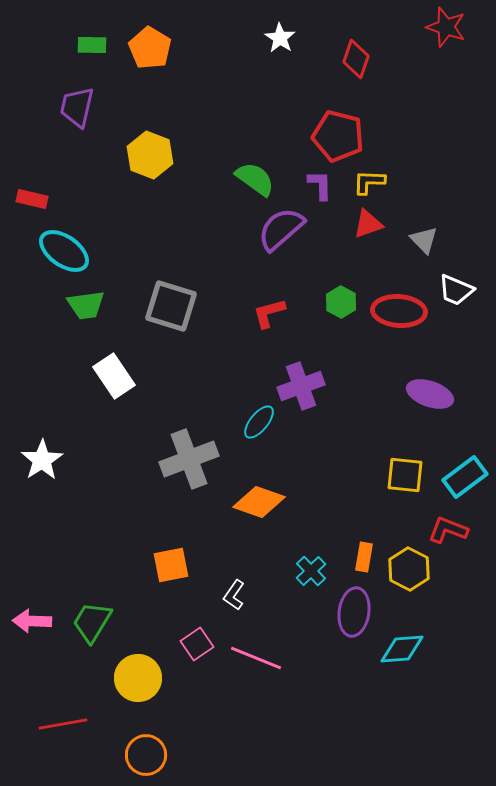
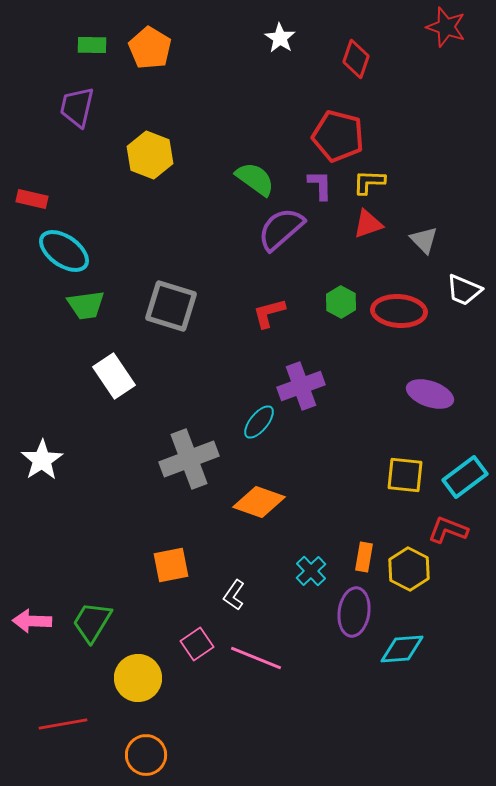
white trapezoid at (456, 290): moved 8 px right
